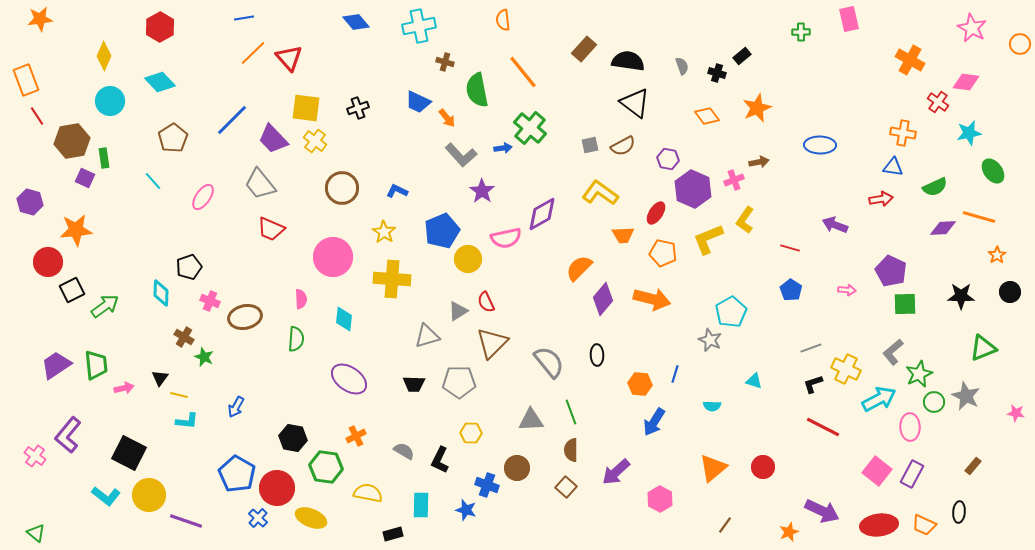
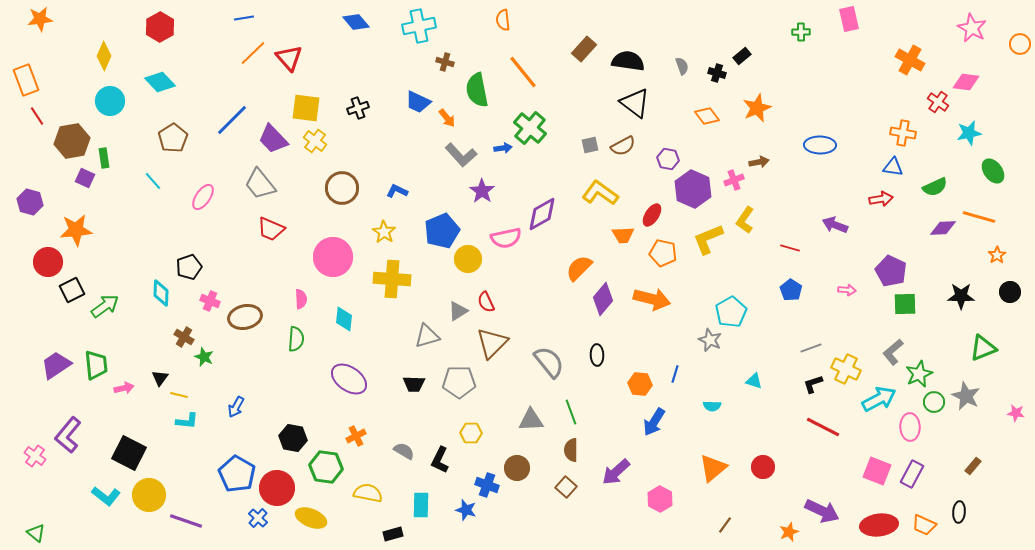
red ellipse at (656, 213): moved 4 px left, 2 px down
pink square at (877, 471): rotated 16 degrees counterclockwise
